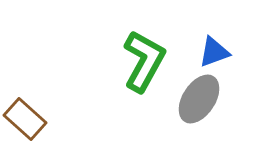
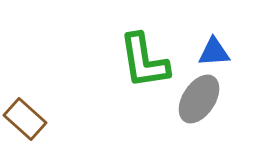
blue triangle: rotated 16 degrees clockwise
green L-shape: rotated 142 degrees clockwise
